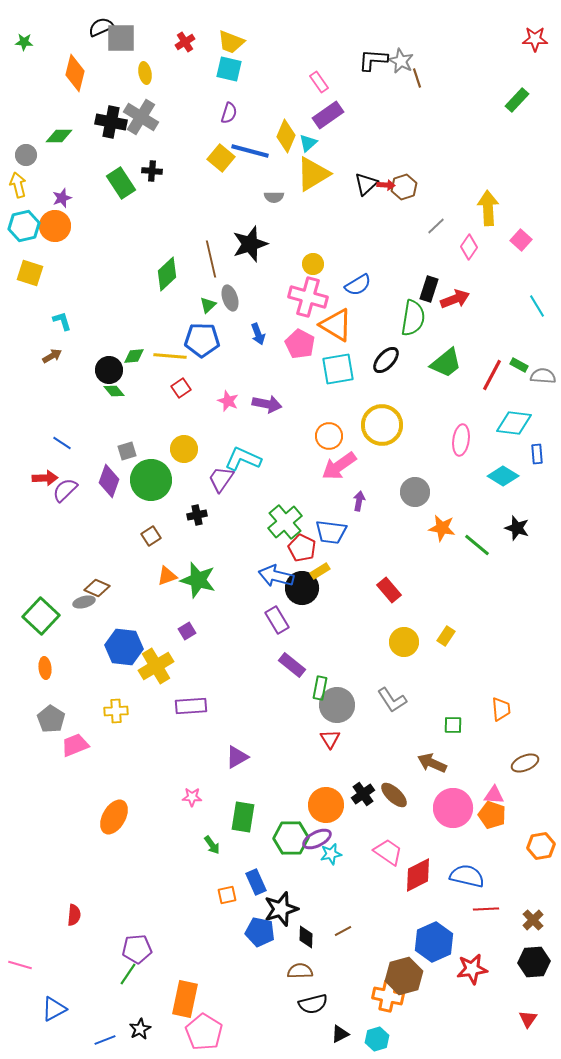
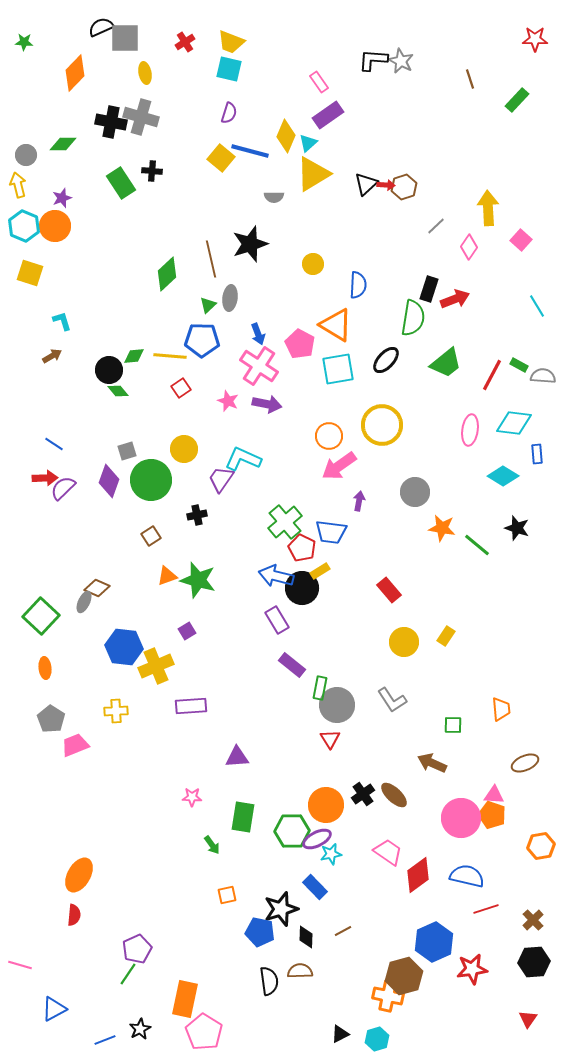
gray square at (121, 38): moved 4 px right
orange diamond at (75, 73): rotated 30 degrees clockwise
brown line at (417, 78): moved 53 px right, 1 px down
gray cross at (141, 117): rotated 16 degrees counterclockwise
green diamond at (59, 136): moved 4 px right, 8 px down
cyan hexagon at (24, 226): rotated 24 degrees counterclockwise
blue semicircle at (358, 285): rotated 56 degrees counterclockwise
pink cross at (308, 297): moved 49 px left, 69 px down; rotated 18 degrees clockwise
gray ellipse at (230, 298): rotated 25 degrees clockwise
green diamond at (114, 391): moved 4 px right
pink ellipse at (461, 440): moved 9 px right, 10 px up
blue line at (62, 443): moved 8 px left, 1 px down
purple semicircle at (65, 490): moved 2 px left, 2 px up
gray ellipse at (84, 602): rotated 50 degrees counterclockwise
yellow cross at (156, 666): rotated 8 degrees clockwise
purple triangle at (237, 757): rotated 25 degrees clockwise
pink circle at (453, 808): moved 8 px right, 10 px down
orange ellipse at (114, 817): moved 35 px left, 58 px down
green hexagon at (291, 838): moved 1 px right, 7 px up
red diamond at (418, 875): rotated 9 degrees counterclockwise
blue rectangle at (256, 882): moved 59 px right, 5 px down; rotated 20 degrees counterclockwise
red line at (486, 909): rotated 15 degrees counterclockwise
purple pentagon at (137, 949): rotated 20 degrees counterclockwise
black semicircle at (313, 1004): moved 44 px left, 23 px up; rotated 84 degrees counterclockwise
